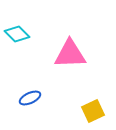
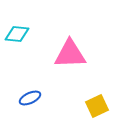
cyan diamond: rotated 40 degrees counterclockwise
yellow square: moved 4 px right, 5 px up
